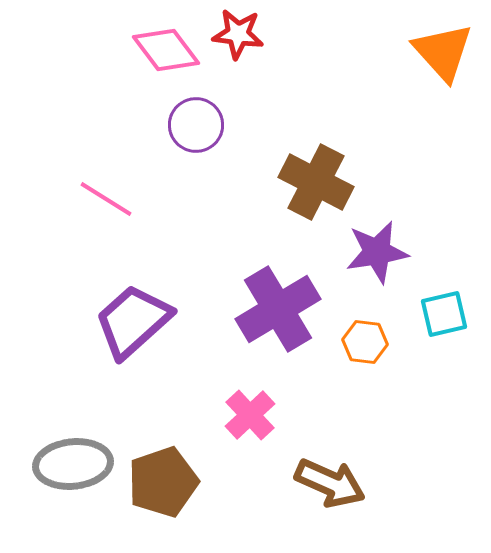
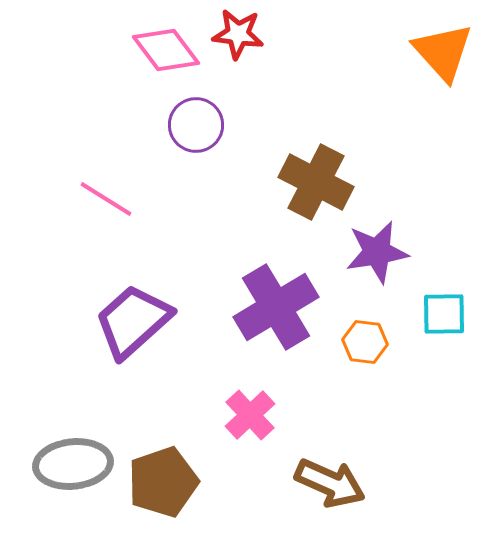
purple cross: moved 2 px left, 2 px up
cyan square: rotated 12 degrees clockwise
